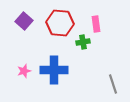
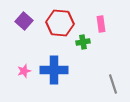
pink rectangle: moved 5 px right
